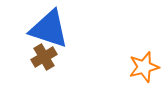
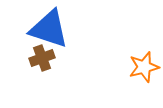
brown cross: moved 2 px left, 1 px down; rotated 10 degrees clockwise
